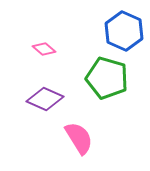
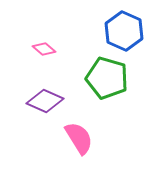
purple diamond: moved 2 px down
